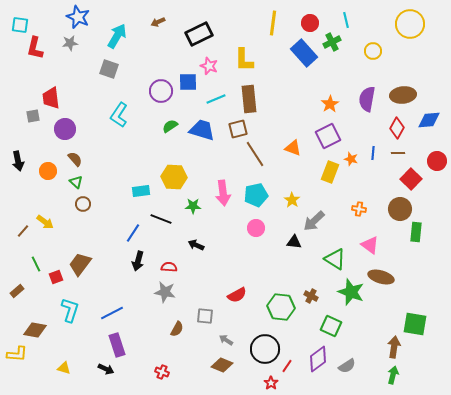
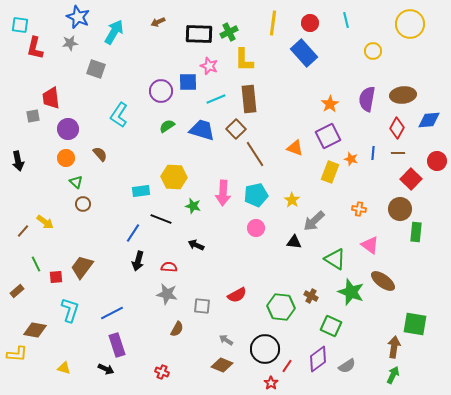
black rectangle at (199, 34): rotated 28 degrees clockwise
cyan arrow at (117, 36): moved 3 px left, 4 px up
green cross at (332, 42): moved 103 px left, 10 px up
gray square at (109, 69): moved 13 px left
green semicircle at (170, 126): moved 3 px left
purple circle at (65, 129): moved 3 px right
brown square at (238, 129): moved 2 px left; rotated 30 degrees counterclockwise
orange triangle at (293, 148): moved 2 px right
brown semicircle at (75, 159): moved 25 px right, 5 px up
orange circle at (48, 171): moved 18 px right, 13 px up
pink arrow at (223, 193): rotated 10 degrees clockwise
green star at (193, 206): rotated 14 degrees clockwise
brown trapezoid at (80, 264): moved 2 px right, 3 px down
red square at (56, 277): rotated 16 degrees clockwise
brown ellipse at (381, 277): moved 2 px right, 4 px down; rotated 20 degrees clockwise
gray star at (165, 292): moved 2 px right, 2 px down
gray square at (205, 316): moved 3 px left, 10 px up
green arrow at (393, 375): rotated 12 degrees clockwise
